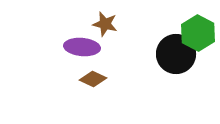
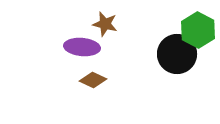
green hexagon: moved 3 px up
black circle: moved 1 px right
brown diamond: moved 1 px down
